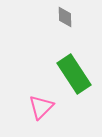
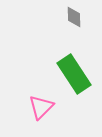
gray diamond: moved 9 px right
